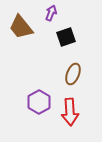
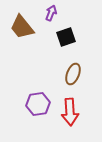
brown trapezoid: moved 1 px right
purple hexagon: moved 1 px left, 2 px down; rotated 20 degrees clockwise
